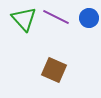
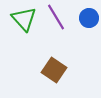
purple line: rotated 32 degrees clockwise
brown square: rotated 10 degrees clockwise
